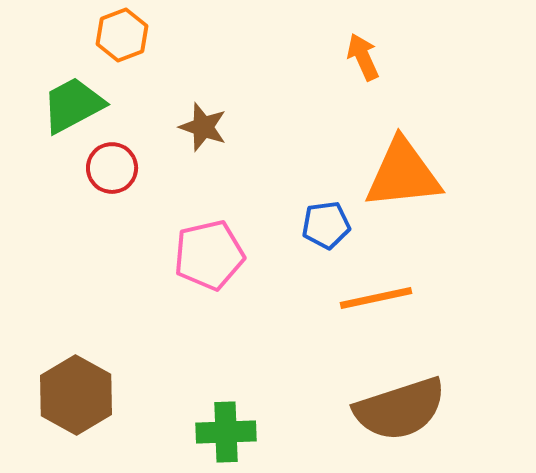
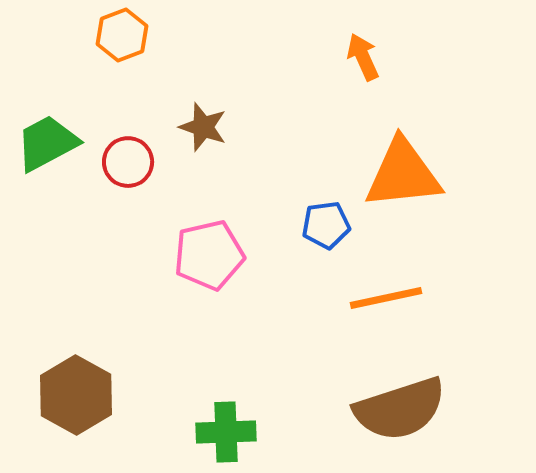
green trapezoid: moved 26 px left, 38 px down
red circle: moved 16 px right, 6 px up
orange line: moved 10 px right
